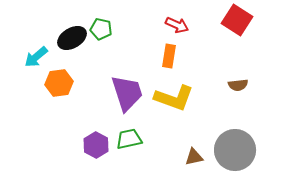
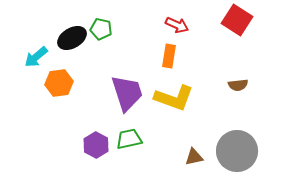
gray circle: moved 2 px right, 1 px down
